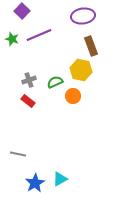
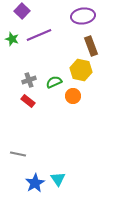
green semicircle: moved 1 px left
cyan triangle: moved 2 px left; rotated 35 degrees counterclockwise
